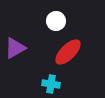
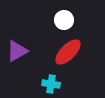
white circle: moved 8 px right, 1 px up
purple triangle: moved 2 px right, 3 px down
